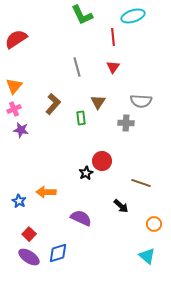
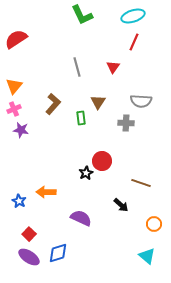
red line: moved 21 px right, 5 px down; rotated 30 degrees clockwise
black arrow: moved 1 px up
